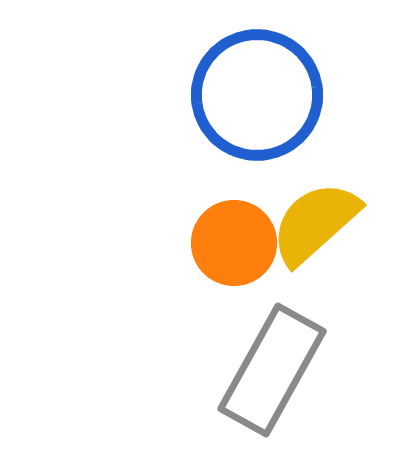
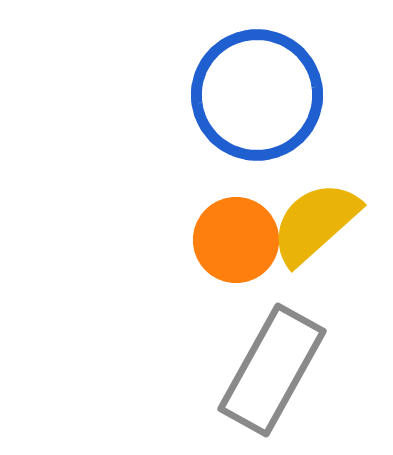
orange circle: moved 2 px right, 3 px up
